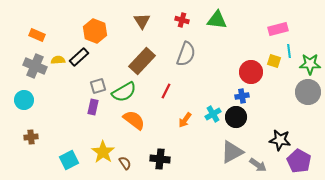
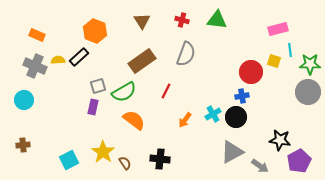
cyan line: moved 1 px right, 1 px up
brown rectangle: rotated 12 degrees clockwise
brown cross: moved 8 px left, 8 px down
purple pentagon: rotated 15 degrees clockwise
gray arrow: moved 2 px right, 1 px down
